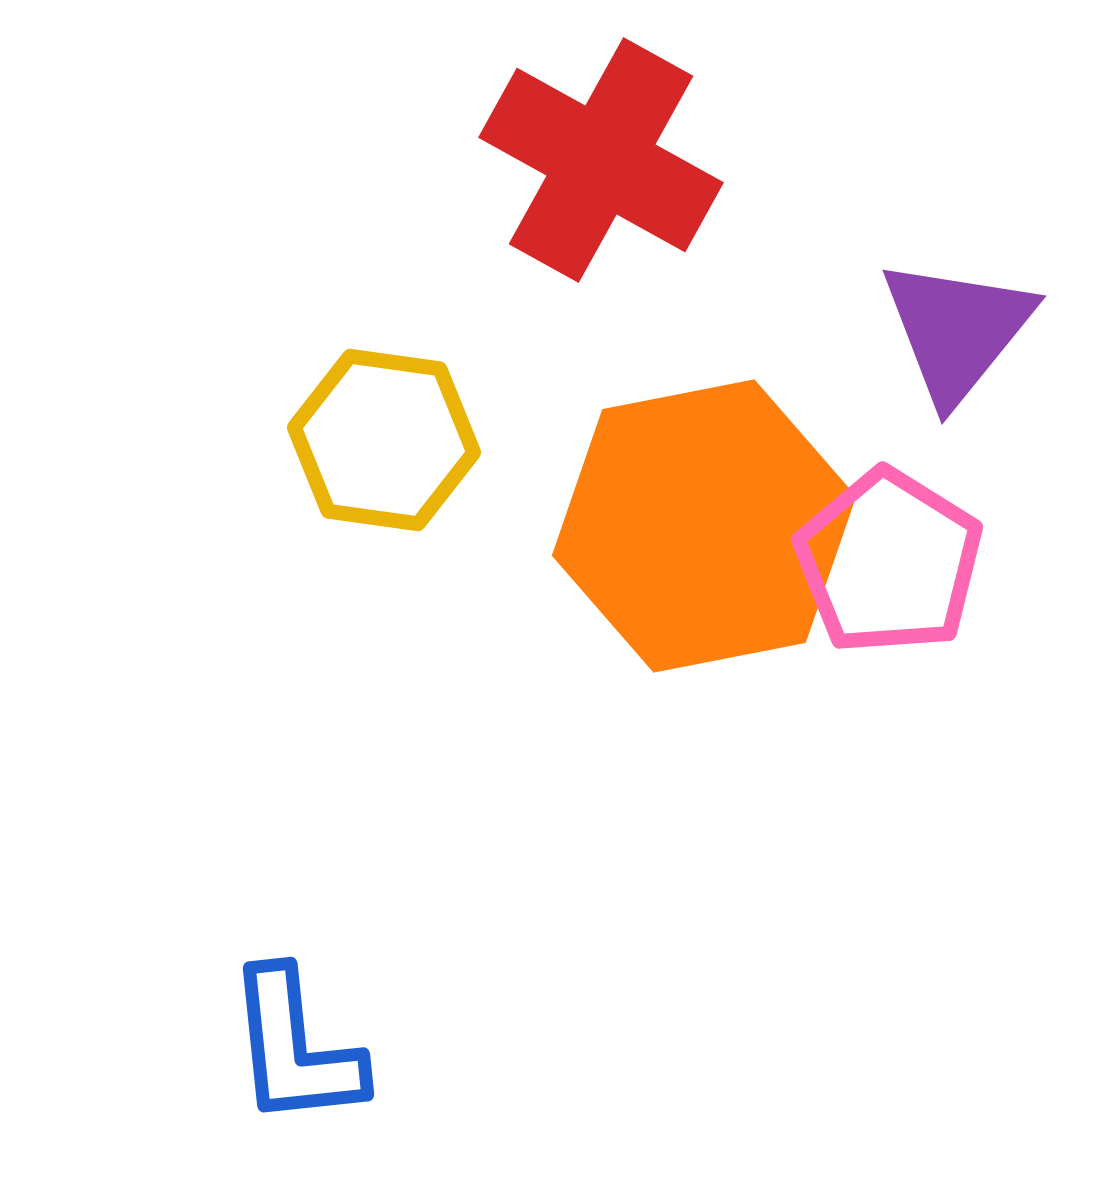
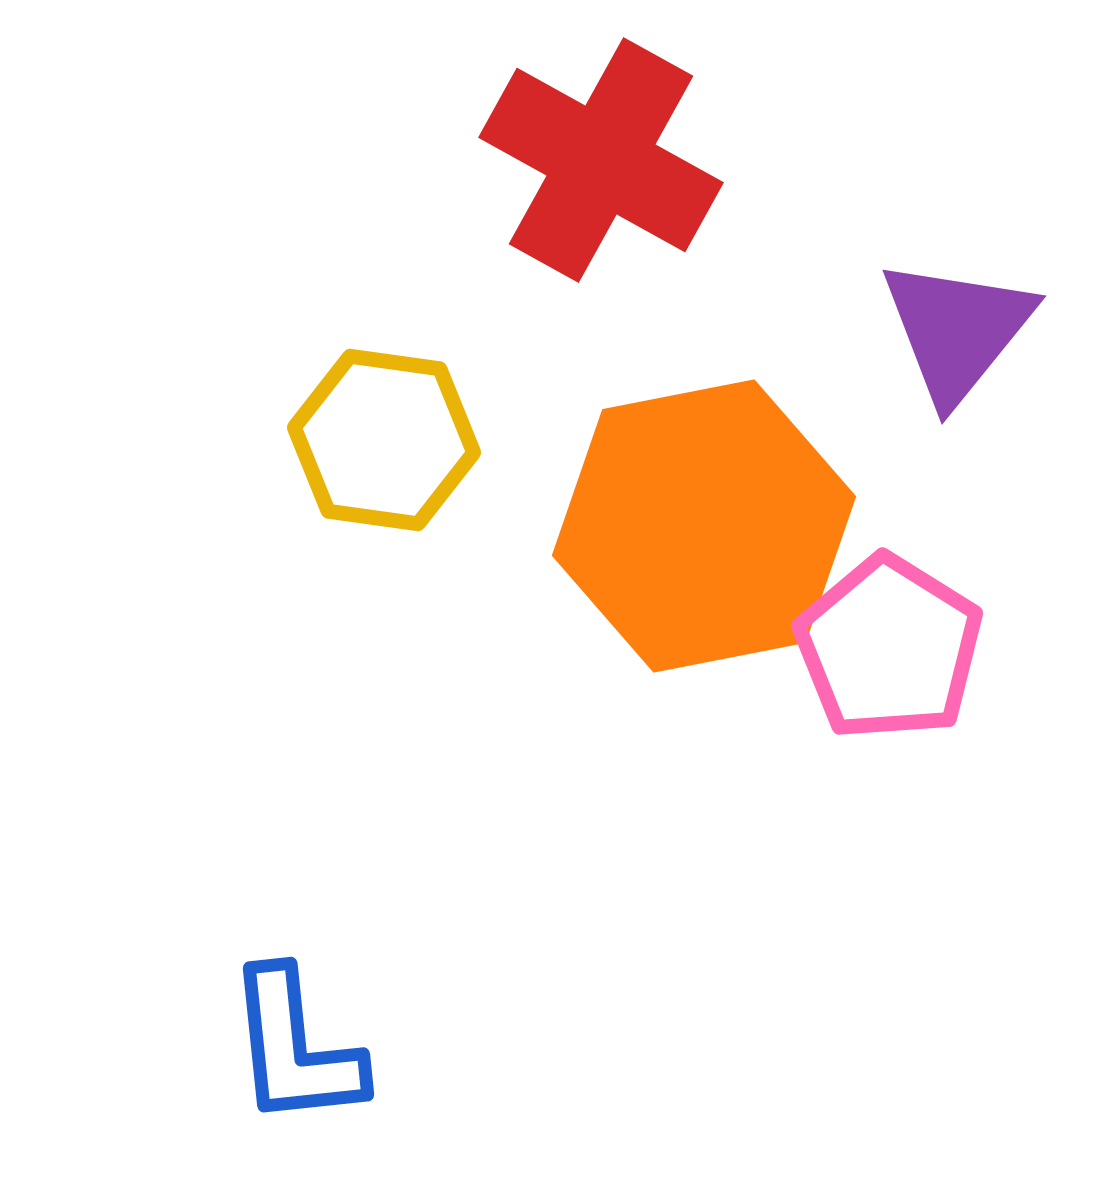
pink pentagon: moved 86 px down
